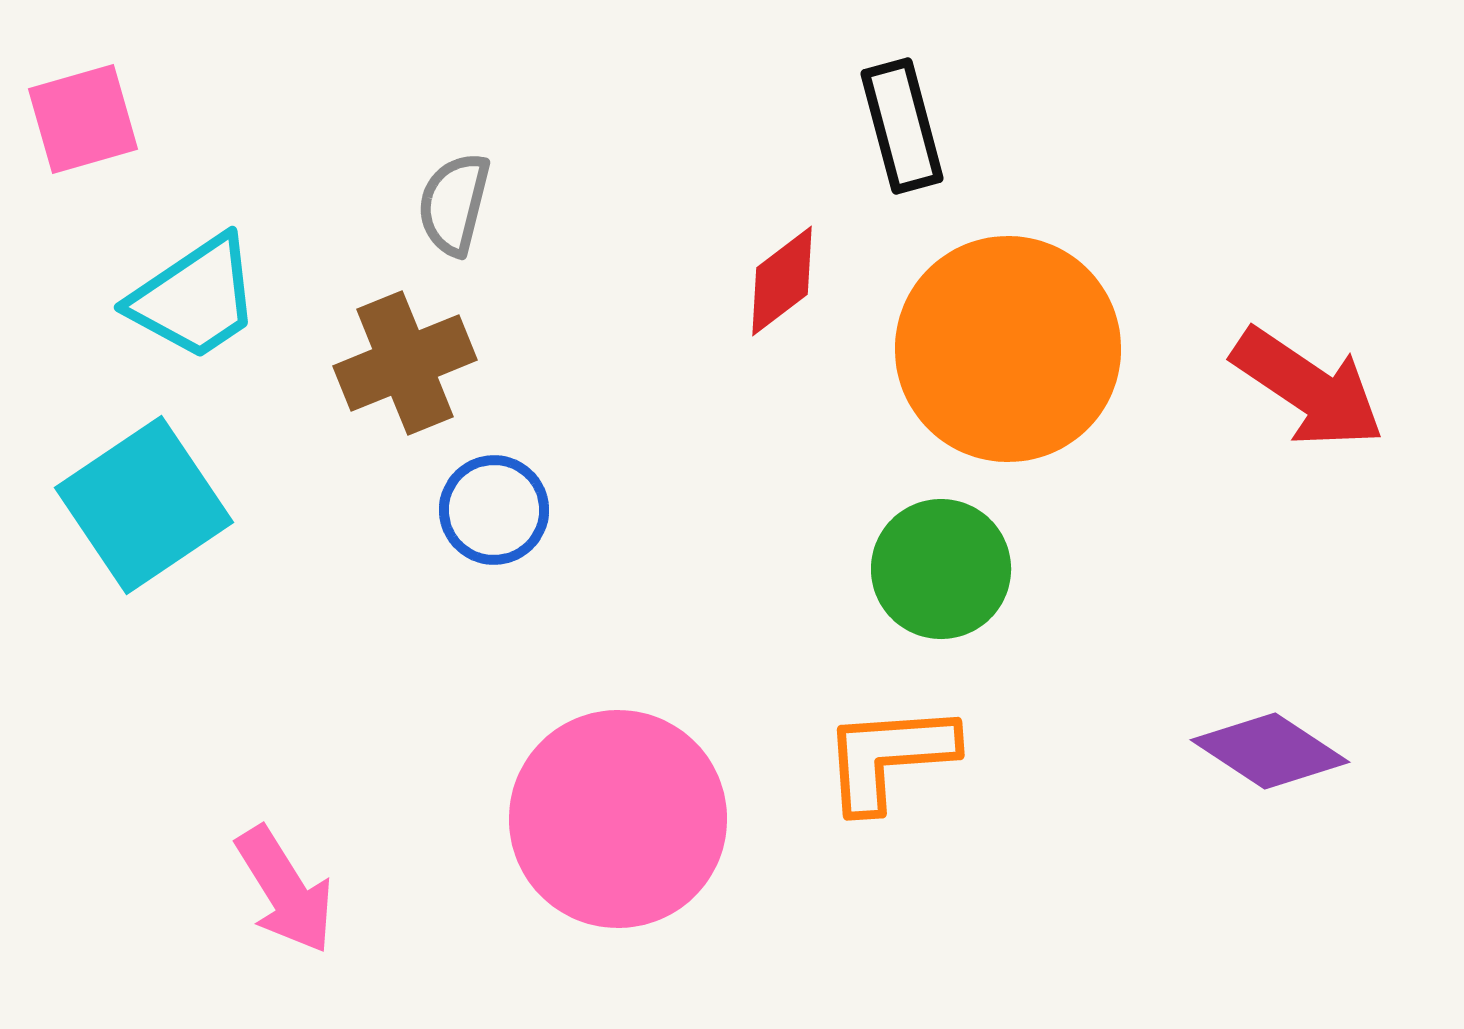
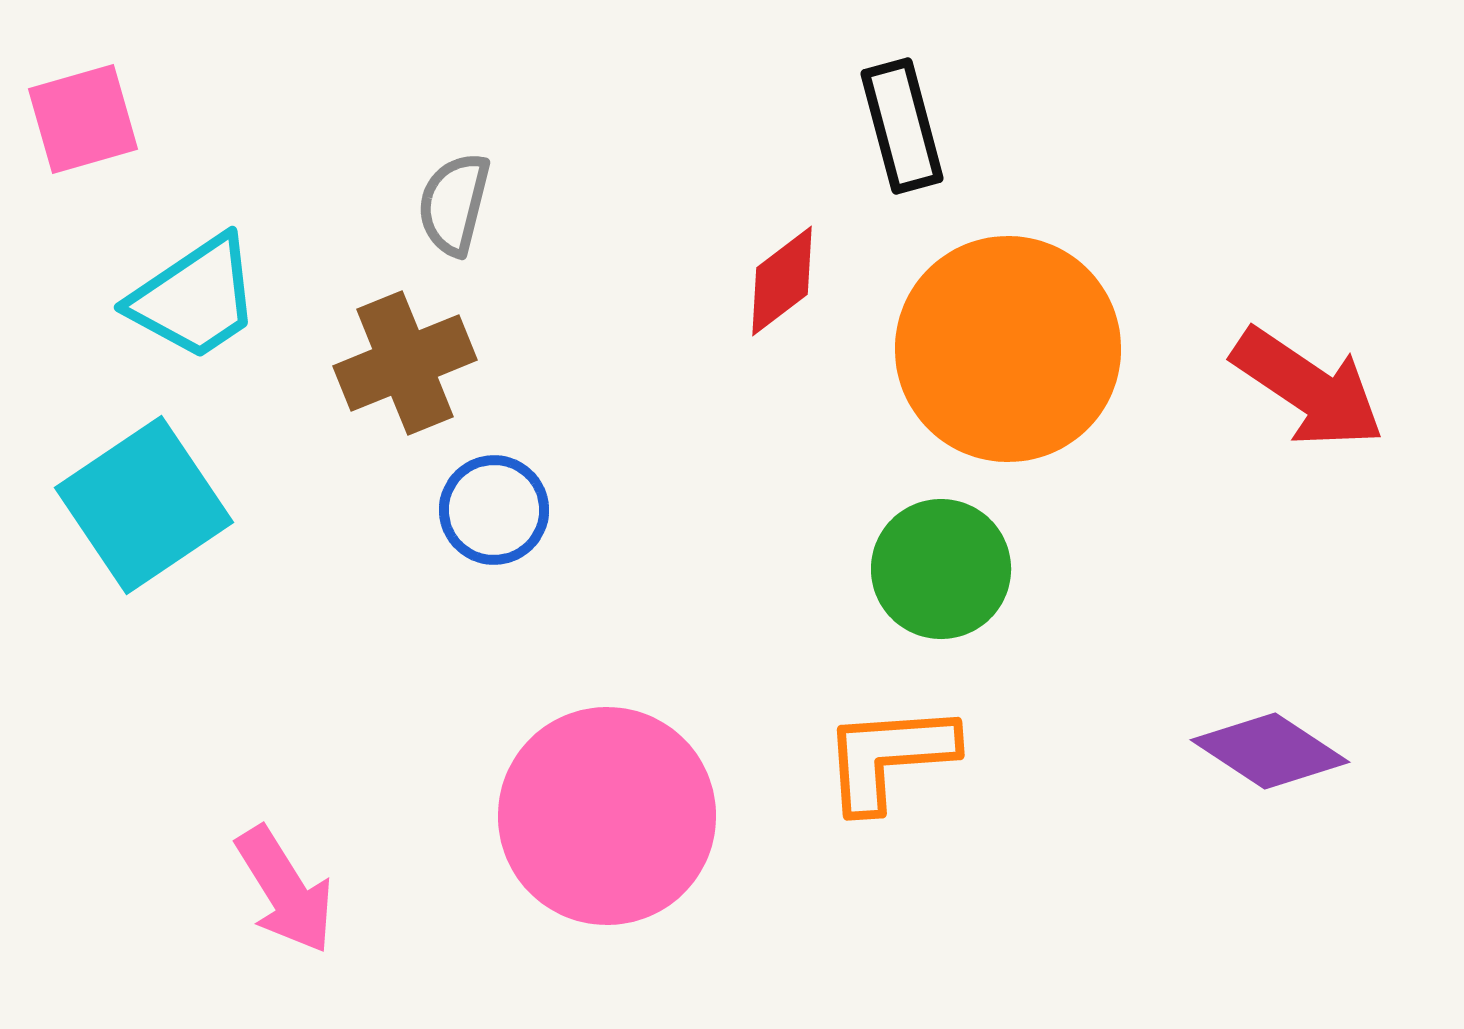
pink circle: moved 11 px left, 3 px up
